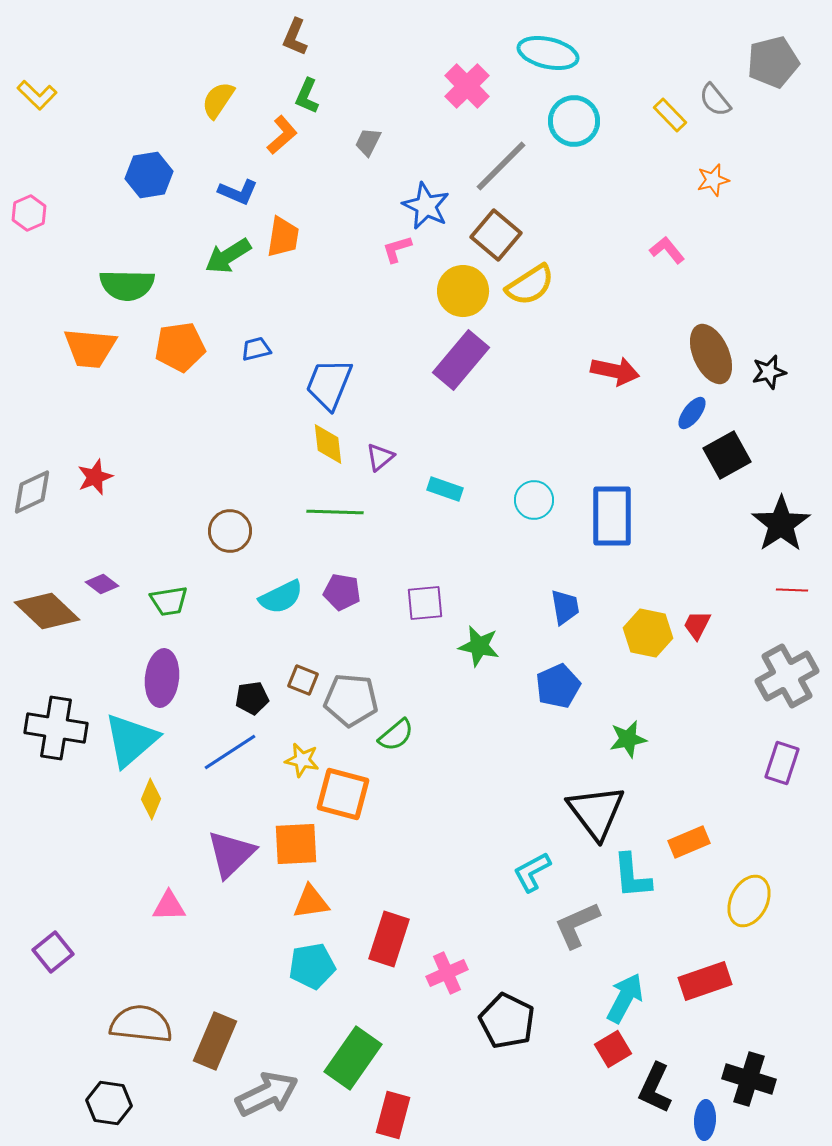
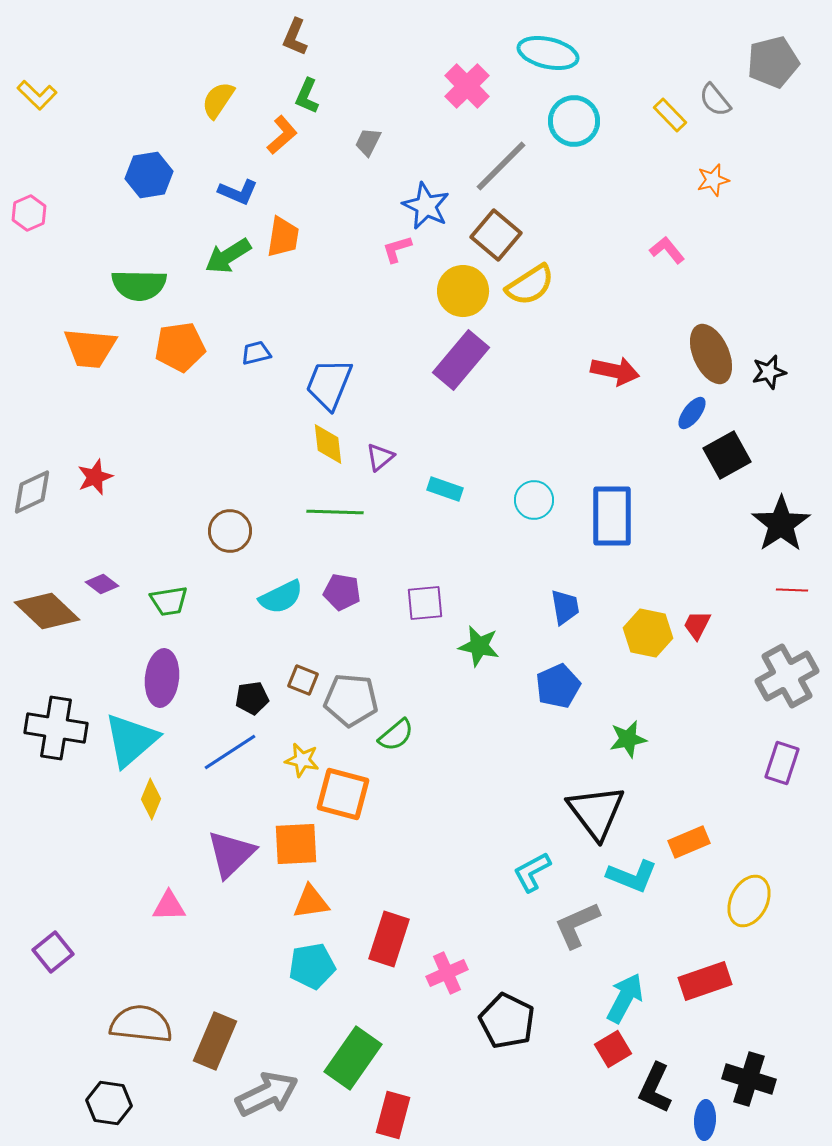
green semicircle at (127, 285): moved 12 px right
blue trapezoid at (256, 349): moved 4 px down
cyan L-shape at (632, 876): rotated 63 degrees counterclockwise
